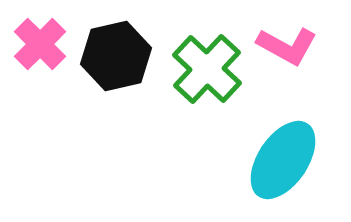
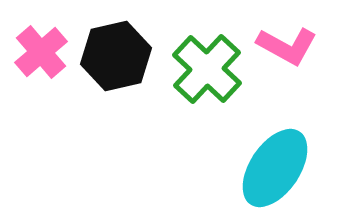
pink cross: moved 1 px right, 8 px down; rotated 4 degrees clockwise
cyan ellipse: moved 8 px left, 8 px down
